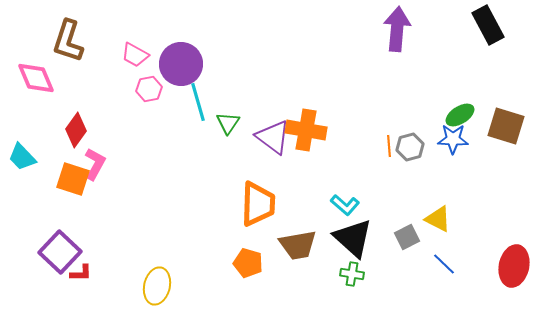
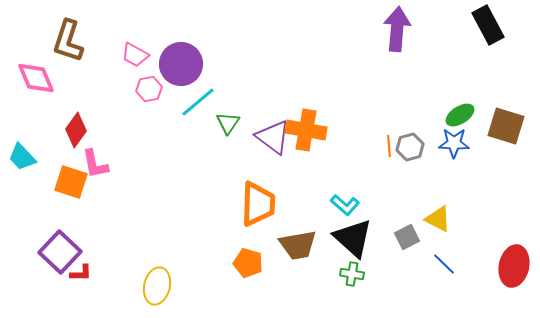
cyan line: rotated 66 degrees clockwise
blue star: moved 1 px right, 4 px down
pink L-shape: rotated 140 degrees clockwise
orange square: moved 2 px left, 3 px down
